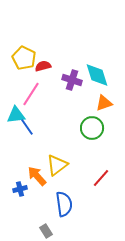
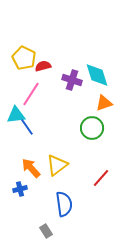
orange arrow: moved 6 px left, 8 px up
